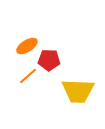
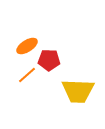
orange line: moved 1 px left, 1 px up
